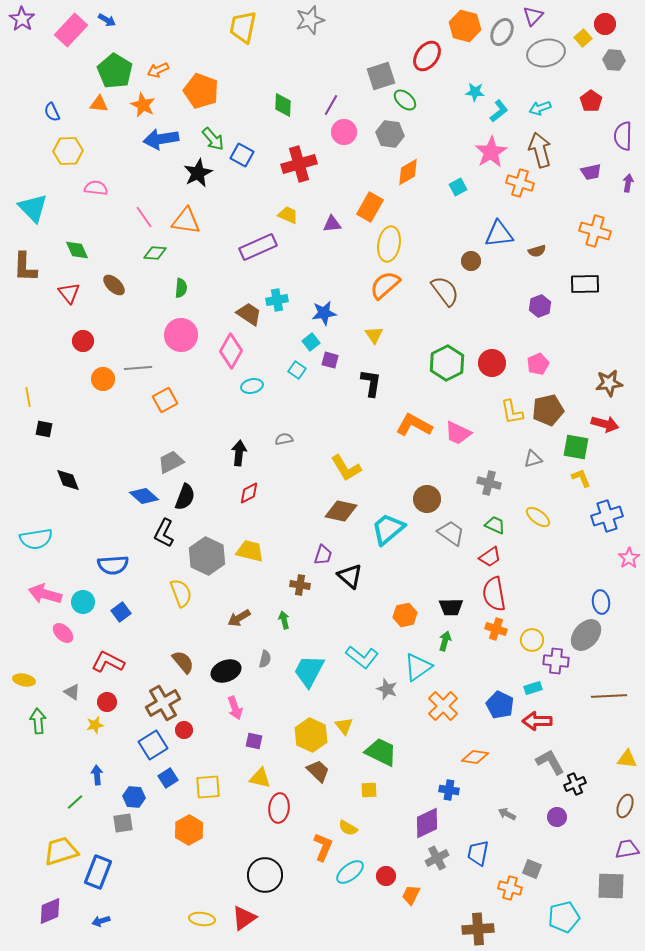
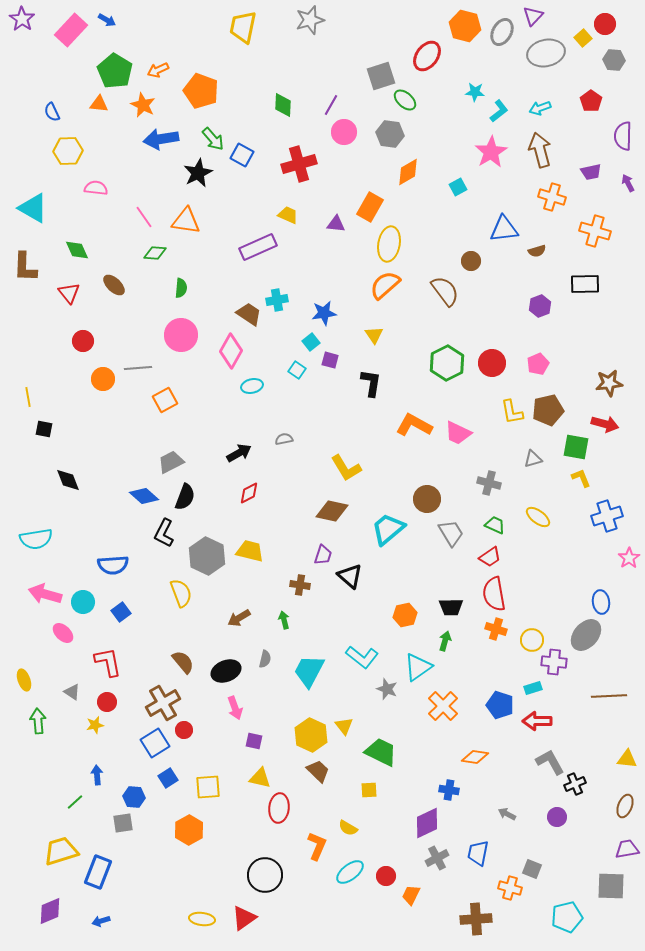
orange cross at (520, 183): moved 32 px right, 14 px down
purple arrow at (628, 183): rotated 36 degrees counterclockwise
cyan triangle at (33, 208): rotated 16 degrees counterclockwise
purple triangle at (332, 224): moved 4 px right; rotated 12 degrees clockwise
blue triangle at (499, 234): moved 5 px right, 5 px up
black arrow at (239, 453): rotated 55 degrees clockwise
brown diamond at (341, 511): moved 9 px left
gray trapezoid at (451, 533): rotated 24 degrees clockwise
purple cross at (556, 661): moved 2 px left, 1 px down
red L-shape at (108, 662): rotated 52 degrees clockwise
yellow ellipse at (24, 680): rotated 60 degrees clockwise
blue pentagon at (500, 705): rotated 8 degrees counterclockwise
blue square at (153, 745): moved 2 px right, 2 px up
orange L-shape at (323, 847): moved 6 px left, 1 px up
cyan pentagon at (564, 917): moved 3 px right
brown cross at (478, 929): moved 2 px left, 10 px up
